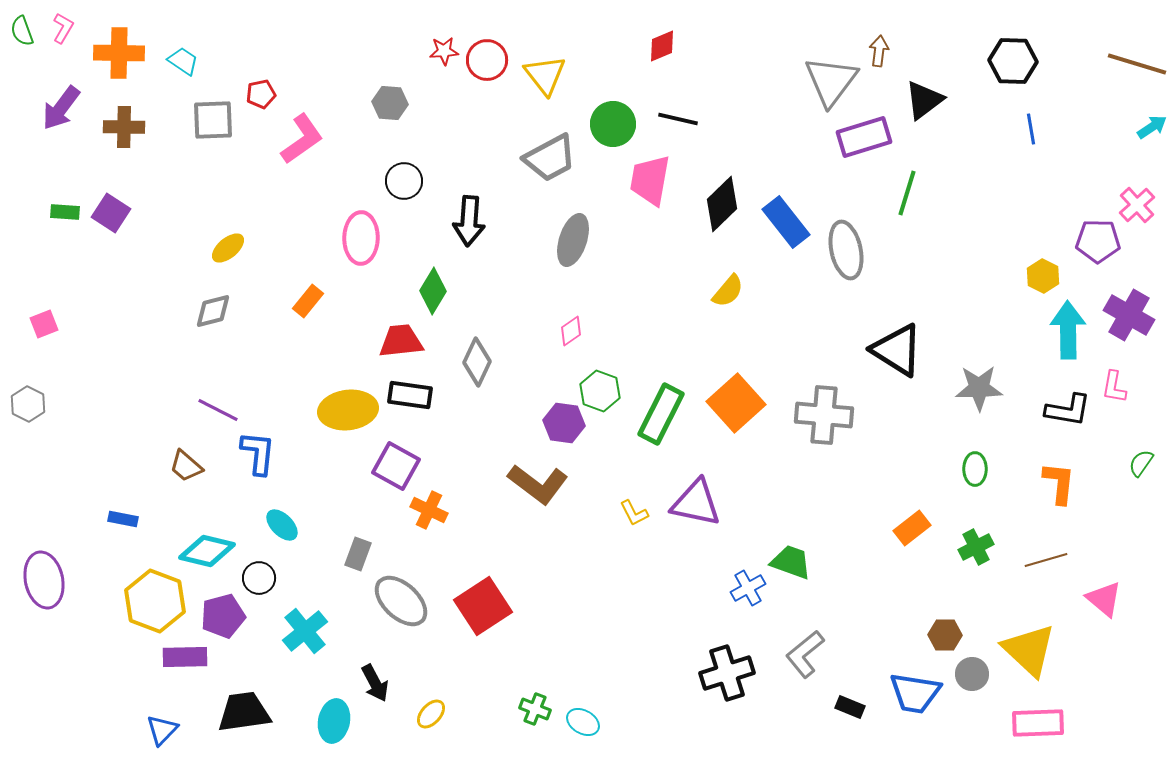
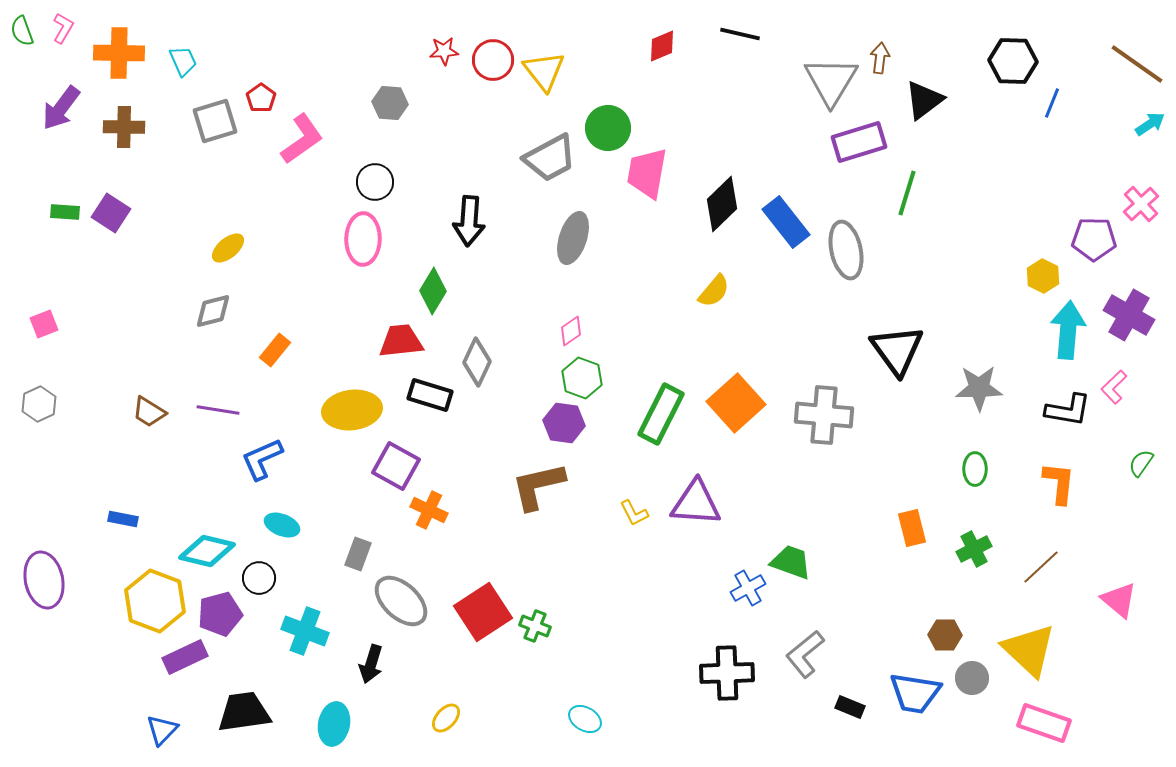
brown arrow at (879, 51): moved 1 px right, 7 px down
red circle at (487, 60): moved 6 px right
cyan trapezoid at (183, 61): rotated 32 degrees clockwise
brown line at (1137, 64): rotated 18 degrees clockwise
yellow triangle at (545, 75): moved 1 px left, 4 px up
gray triangle at (831, 81): rotated 6 degrees counterclockwise
red pentagon at (261, 94): moved 4 px down; rotated 24 degrees counterclockwise
black line at (678, 119): moved 62 px right, 85 px up
gray square at (213, 120): moved 2 px right, 1 px down; rotated 15 degrees counterclockwise
green circle at (613, 124): moved 5 px left, 4 px down
cyan arrow at (1152, 127): moved 2 px left, 3 px up
blue line at (1031, 129): moved 21 px right, 26 px up; rotated 32 degrees clockwise
purple rectangle at (864, 137): moved 5 px left, 5 px down
pink trapezoid at (650, 180): moved 3 px left, 7 px up
black circle at (404, 181): moved 29 px left, 1 px down
pink cross at (1137, 205): moved 4 px right, 1 px up
pink ellipse at (361, 238): moved 2 px right, 1 px down
gray ellipse at (573, 240): moved 2 px up
purple pentagon at (1098, 241): moved 4 px left, 2 px up
yellow semicircle at (728, 291): moved 14 px left
orange rectangle at (308, 301): moved 33 px left, 49 px down
cyan arrow at (1068, 330): rotated 6 degrees clockwise
black triangle at (897, 350): rotated 22 degrees clockwise
pink L-shape at (1114, 387): rotated 36 degrees clockwise
green hexagon at (600, 391): moved 18 px left, 13 px up
black rectangle at (410, 395): moved 20 px right; rotated 9 degrees clockwise
gray hexagon at (28, 404): moved 11 px right; rotated 8 degrees clockwise
purple line at (218, 410): rotated 18 degrees counterclockwise
yellow ellipse at (348, 410): moved 4 px right
blue L-shape at (258, 453): moved 4 px right, 6 px down; rotated 120 degrees counterclockwise
brown trapezoid at (186, 466): moved 37 px left, 54 px up; rotated 9 degrees counterclockwise
brown L-shape at (538, 484): moved 2 px down; rotated 130 degrees clockwise
purple triangle at (696, 503): rotated 8 degrees counterclockwise
cyan ellipse at (282, 525): rotated 24 degrees counterclockwise
orange rectangle at (912, 528): rotated 66 degrees counterclockwise
green cross at (976, 547): moved 2 px left, 2 px down
brown line at (1046, 560): moved 5 px left, 7 px down; rotated 27 degrees counterclockwise
pink triangle at (1104, 599): moved 15 px right, 1 px down
red square at (483, 606): moved 6 px down
purple pentagon at (223, 616): moved 3 px left, 2 px up
cyan cross at (305, 631): rotated 30 degrees counterclockwise
purple rectangle at (185, 657): rotated 24 degrees counterclockwise
black cross at (727, 673): rotated 16 degrees clockwise
gray circle at (972, 674): moved 4 px down
black arrow at (375, 683): moved 4 px left, 19 px up; rotated 45 degrees clockwise
green cross at (535, 709): moved 83 px up
yellow ellipse at (431, 714): moved 15 px right, 4 px down
cyan ellipse at (334, 721): moved 3 px down
cyan ellipse at (583, 722): moved 2 px right, 3 px up
pink rectangle at (1038, 723): moved 6 px right; rotated 21 degrees clockwise
